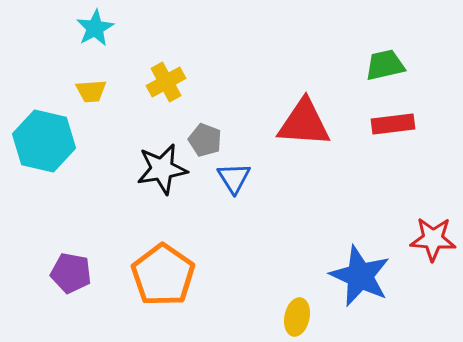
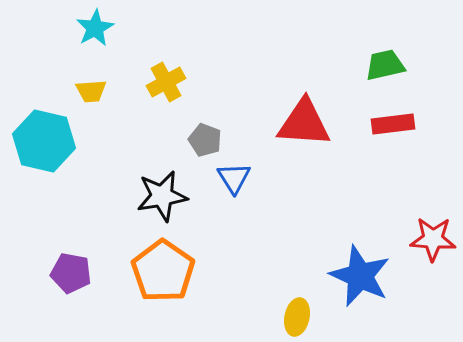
black star: moved 27 px down
orange pentagon: moved 4 px up
